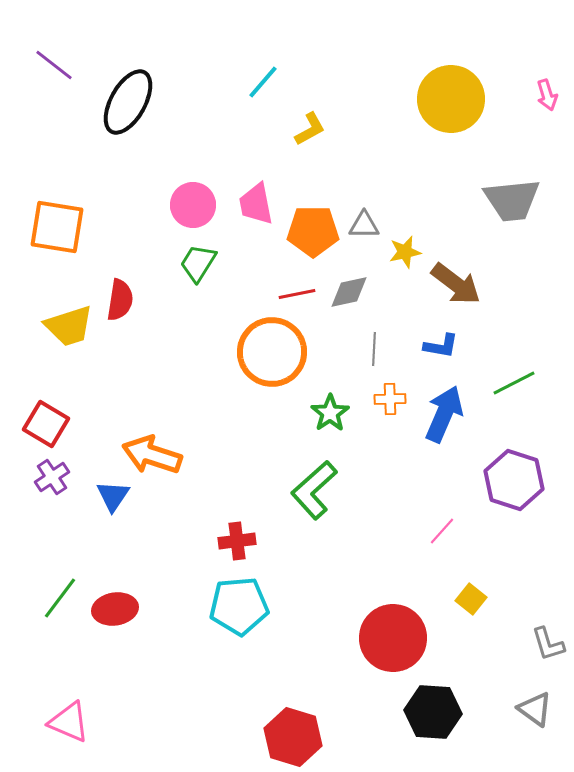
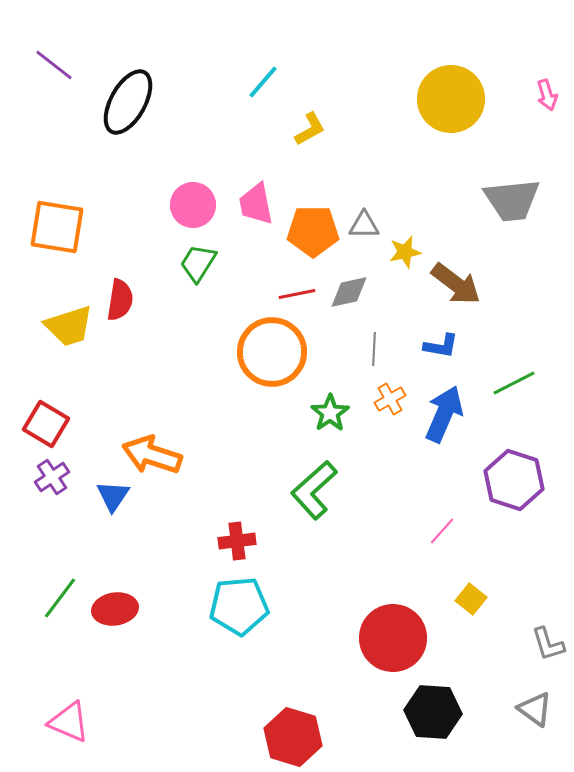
orange cross at (390, 399): rotated 28 degrees counterclockwise
